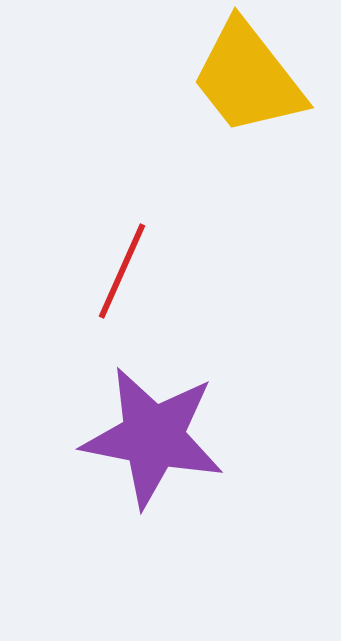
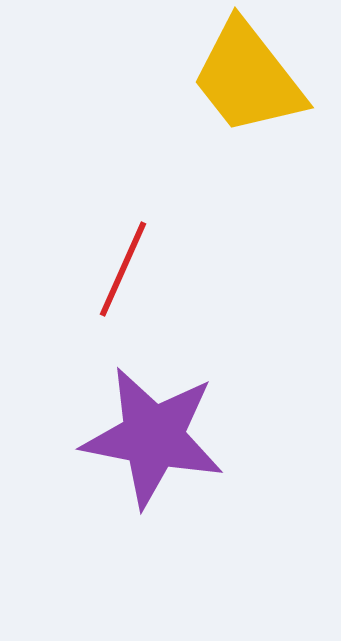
red line: moved 1 px right, 2 px up
